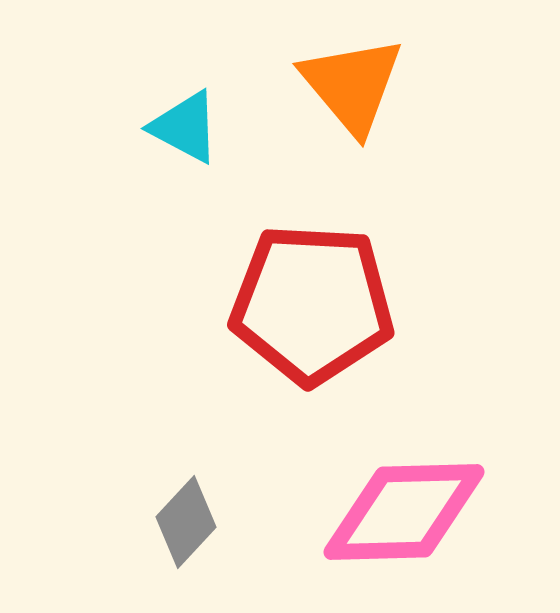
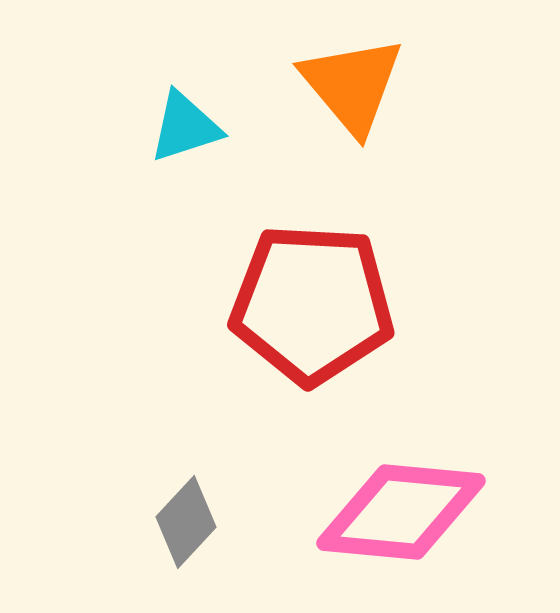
cyan triangle: rotated 46 degrees counterclockwise
pink diamond: moved 3 px left; rotated 7 degrees clockwise
